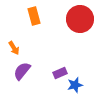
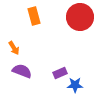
red circle: moved 2 px up
purple semicircle: rotated 72 degrees clockwise
blue star: rotated 14 degrees clockwise
